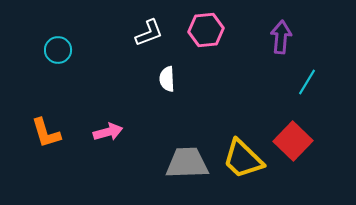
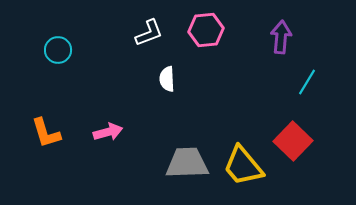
yellow trapezoid: moved 7 px down; rotated 6 degrees clockwise
